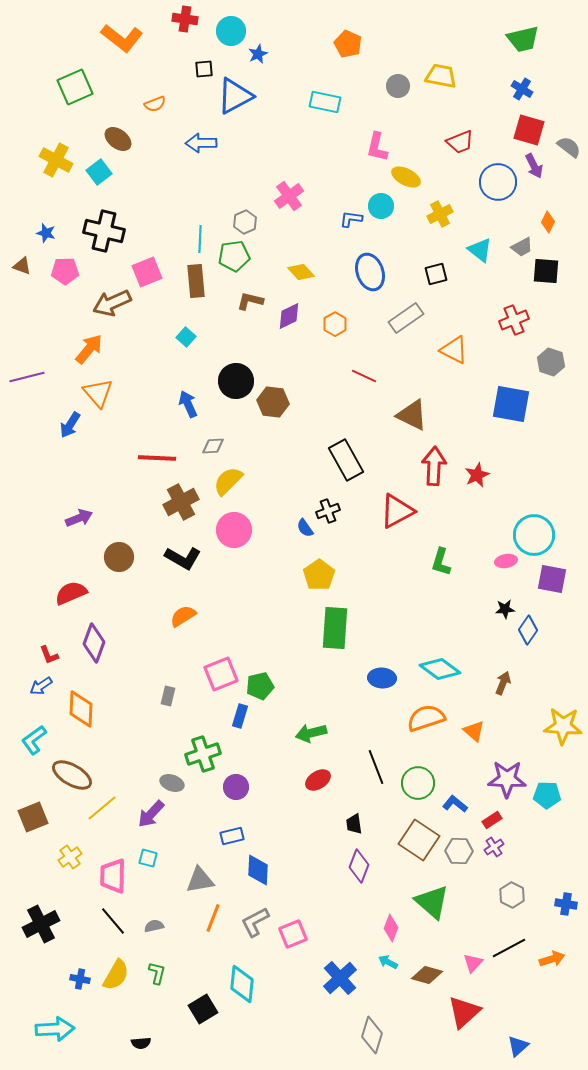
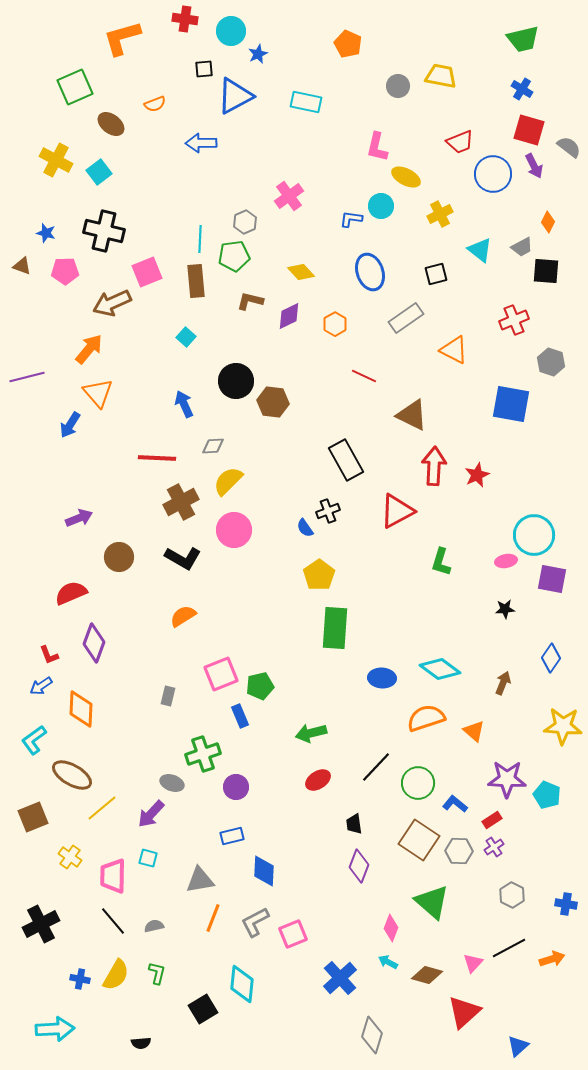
orange L-shape at (122, 38): rotated 126 degrees clockwise
cyan rectangle at (325, 102): moved 19 px left
brown ellipse at (118, 139): moved 7 px left, 15 px up
blue circle at (498, 182): moved 5 px left, 8 px up
blue arrow at (188, 404): moved 4 px left
blue diamond at (528, 630): moved 23 px right, 28 px down
blue rectangle at (240, 716): rotated 40 degrees counterclockwise
black line at (376, 767): rotated 64 degrees clockwise
cyan pentagon at (547, 795): rotated 20 degrees clockwise
yellow cross at (70, 857): rotated 20 degrees counterclockwise
blue diamond at (258, 870): moved 6 px right, 1 px down
